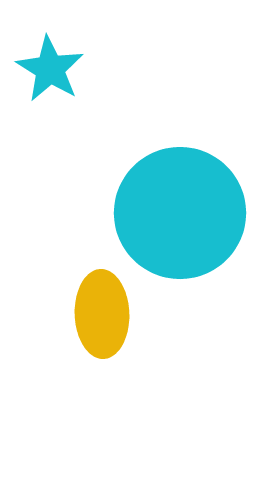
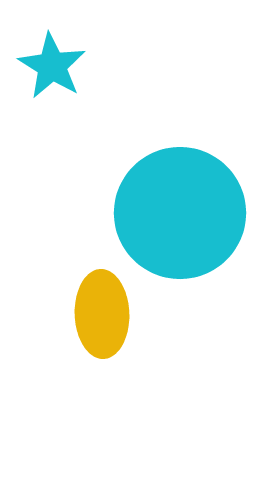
cyan star: moved 2 px right, 3 px up
